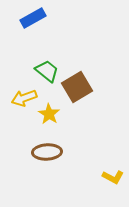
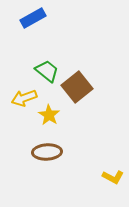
brown square: rotated 8 degrees counterclockwise
yellow star: moved 1 px down
